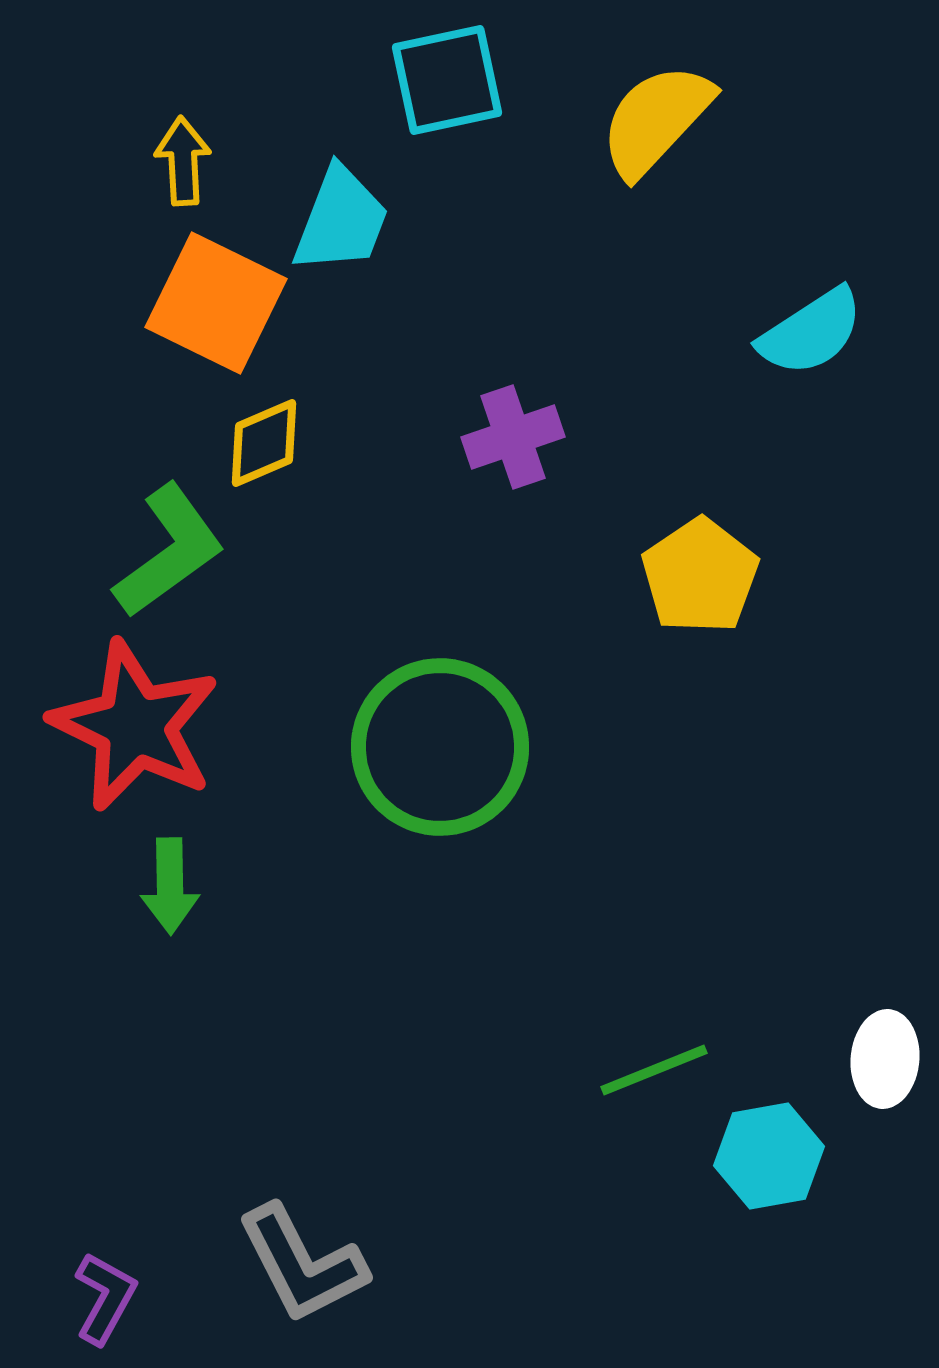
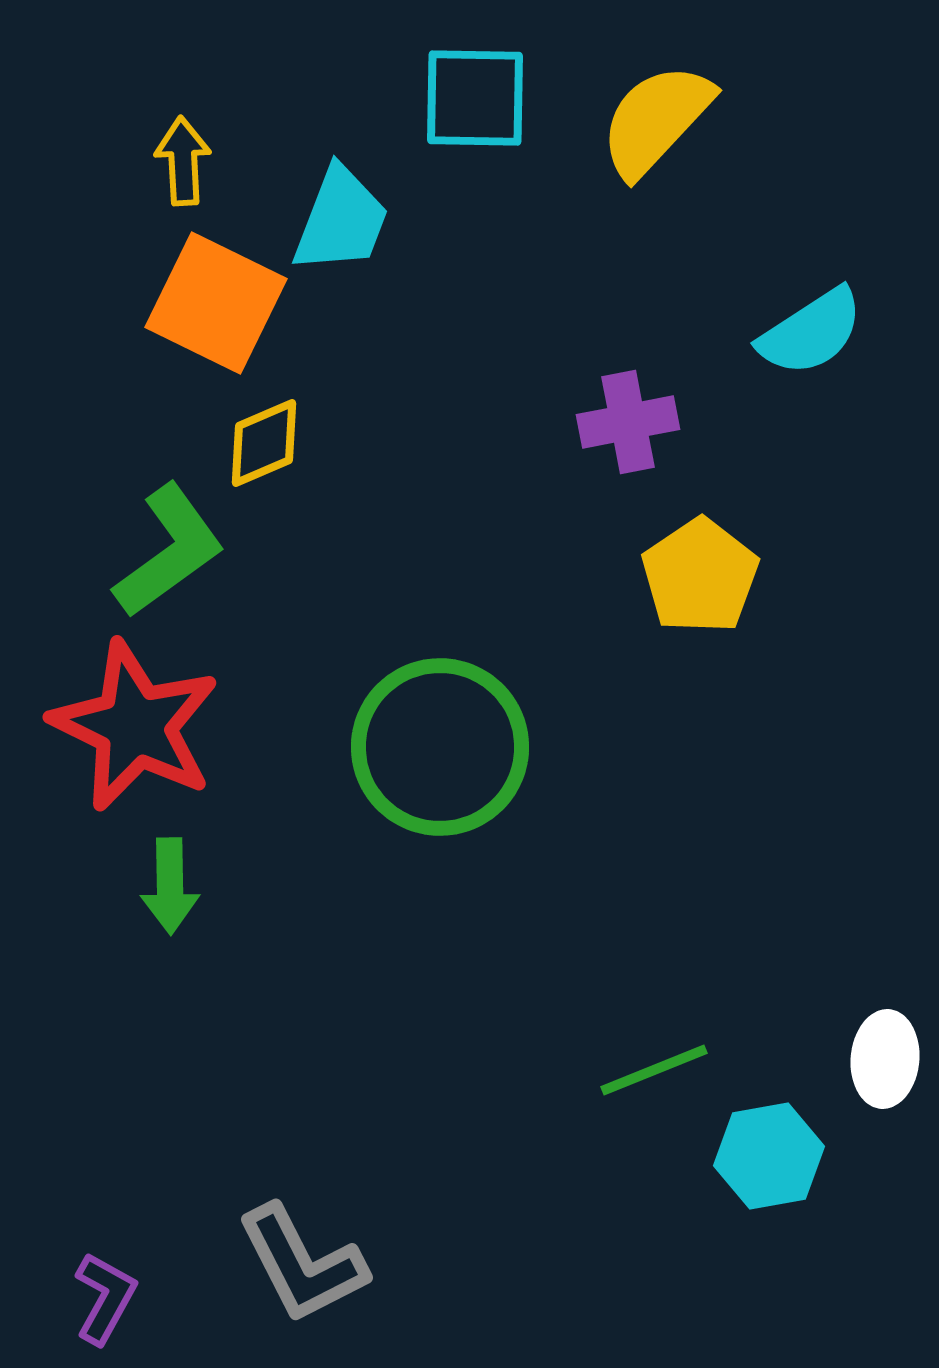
cyan square: moved 28 px right, 18 px down; rotated 13 degrees clockwise
purple cross: moved 115 px right, 15 px up; rotated 8 degrees clockwise
